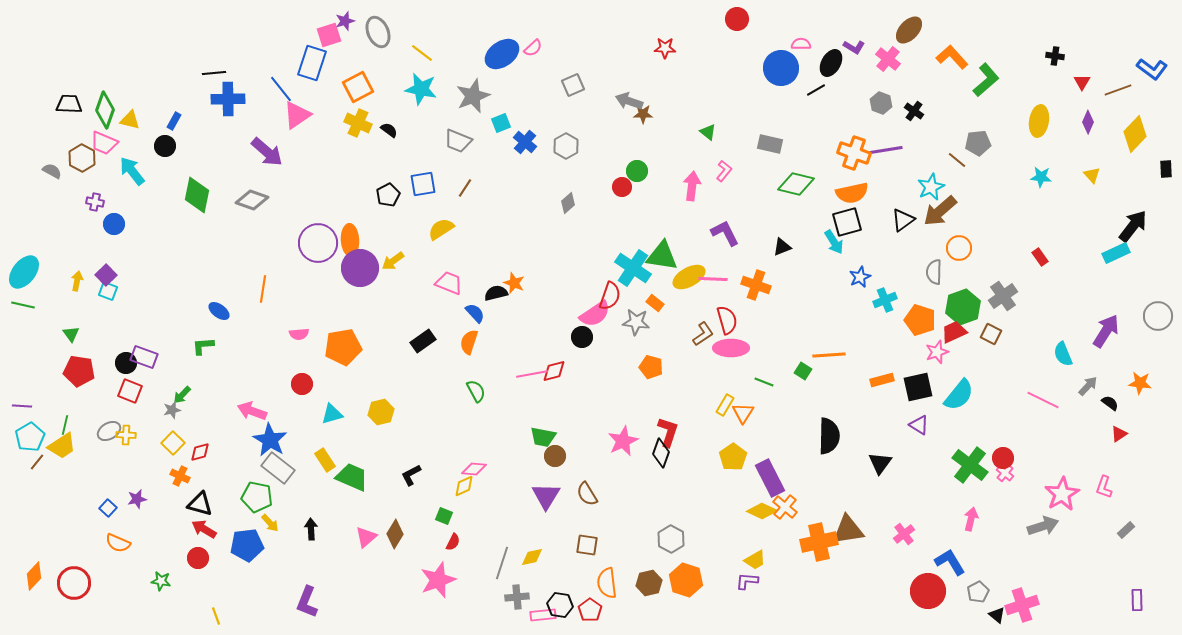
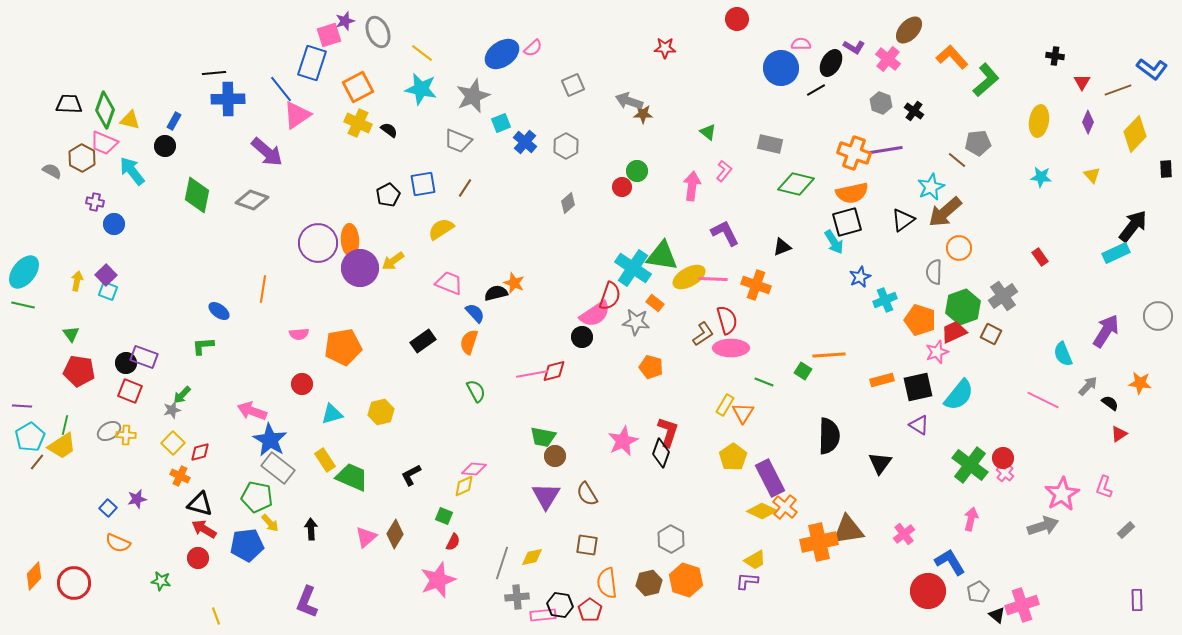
brown arrow at (940, 211): moved 5 px right, 1 px down
